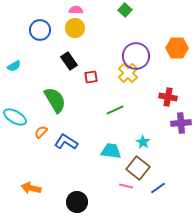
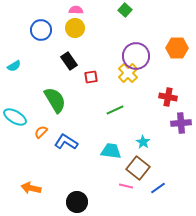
blue circle: moved 1 px right
